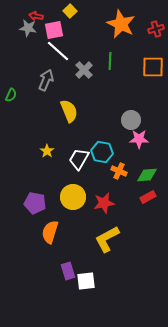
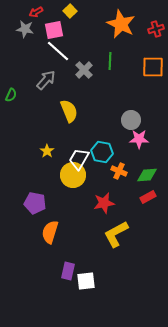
red arrow: moved 4 px up; rotated 40 degrees counterclockwise
gray star: moved 3 px left, 1 px down
gray arrow: rotated 20 degrees clockwise
yellow circle: moved 22 px up
yellow L-shape: moved 9 px right, 5 px up
purple rectangle: rotated 30 degrees clockwise
